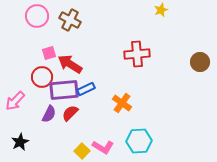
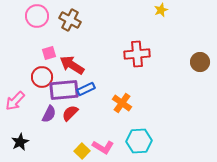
red arrow: moved 2 px right, 1 px down
